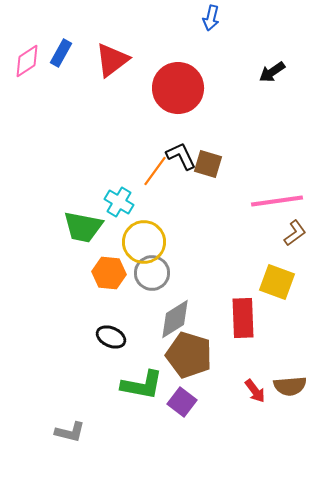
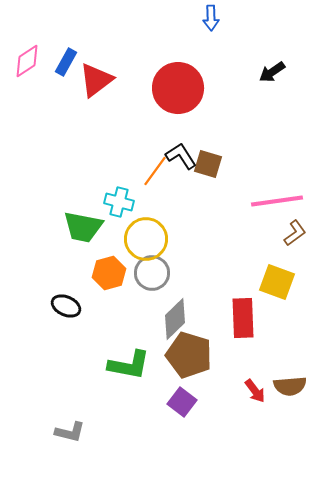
blue arrow: rotated 15 degrees counterclockwise
blue rectangle: moved 5 px right, 9 px down
red triangle: moved 16 px left, 20 px down
black L-shape: rotated 8 degrees counterclockwise
cyan cross: rotated 16 degrees counterclockwise
yellow circle: moved 2 px right, 3 px up
orange hexagon: rotated 20 degrees counterclockwise
gray diamond: rotated 12 degrees counterclockwise
black ellipse: moved 45 px left, 31 px up
green L-shape: moved 13 px left, 20 px up
